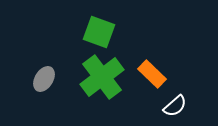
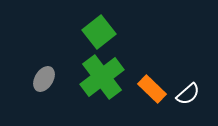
green square: rotated 32 degrees clockwise
orange rectangle: moved 15 px down
white semicircle: moved 13 px right, 12 px up
